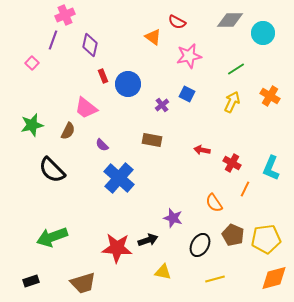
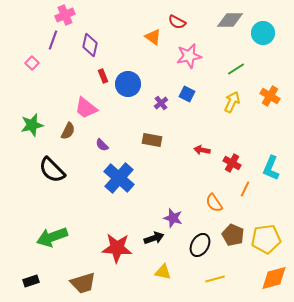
purple cross: moved 1 px left, 2 px up
black arrow: moved 6 px right, 2 px up
